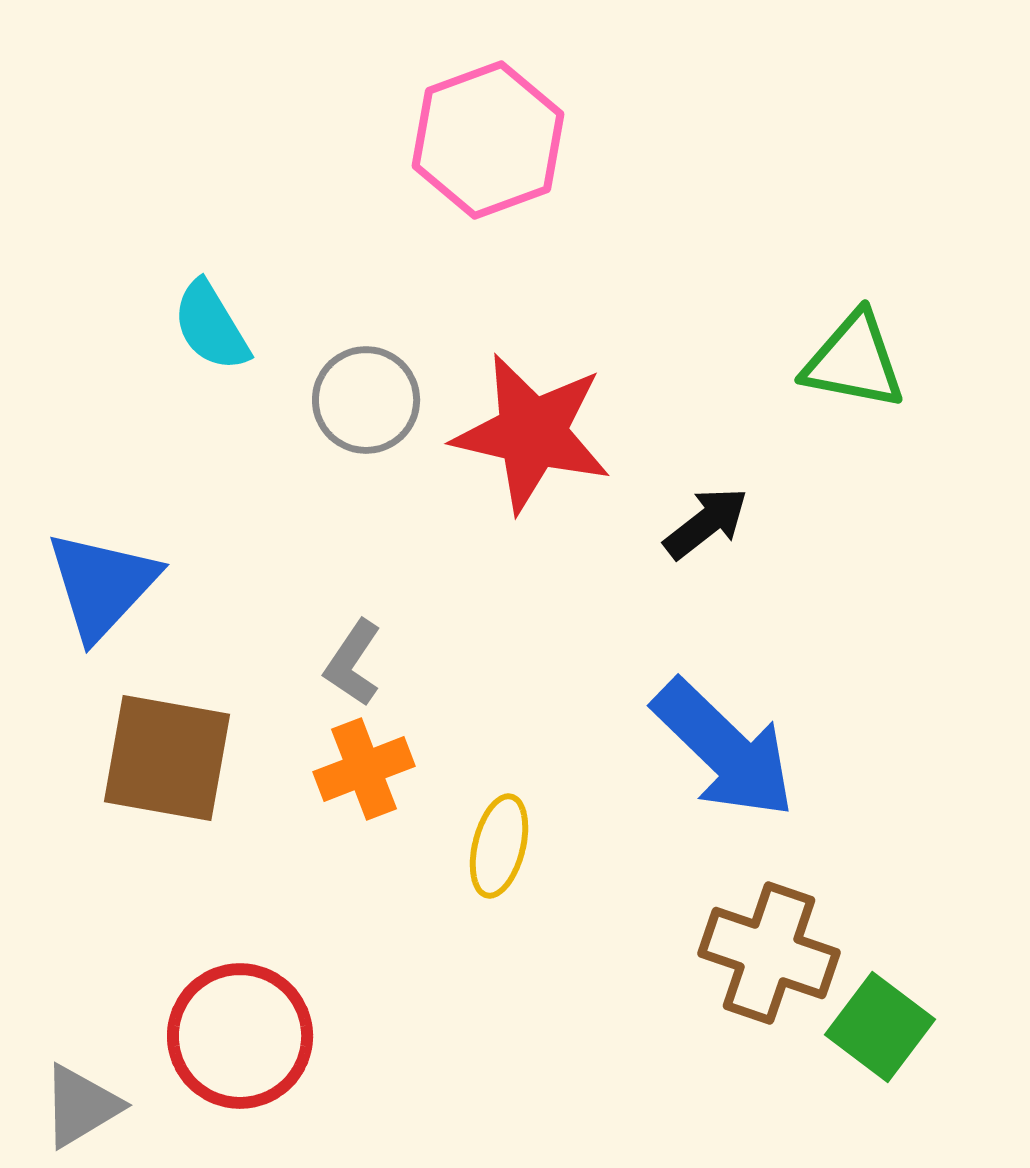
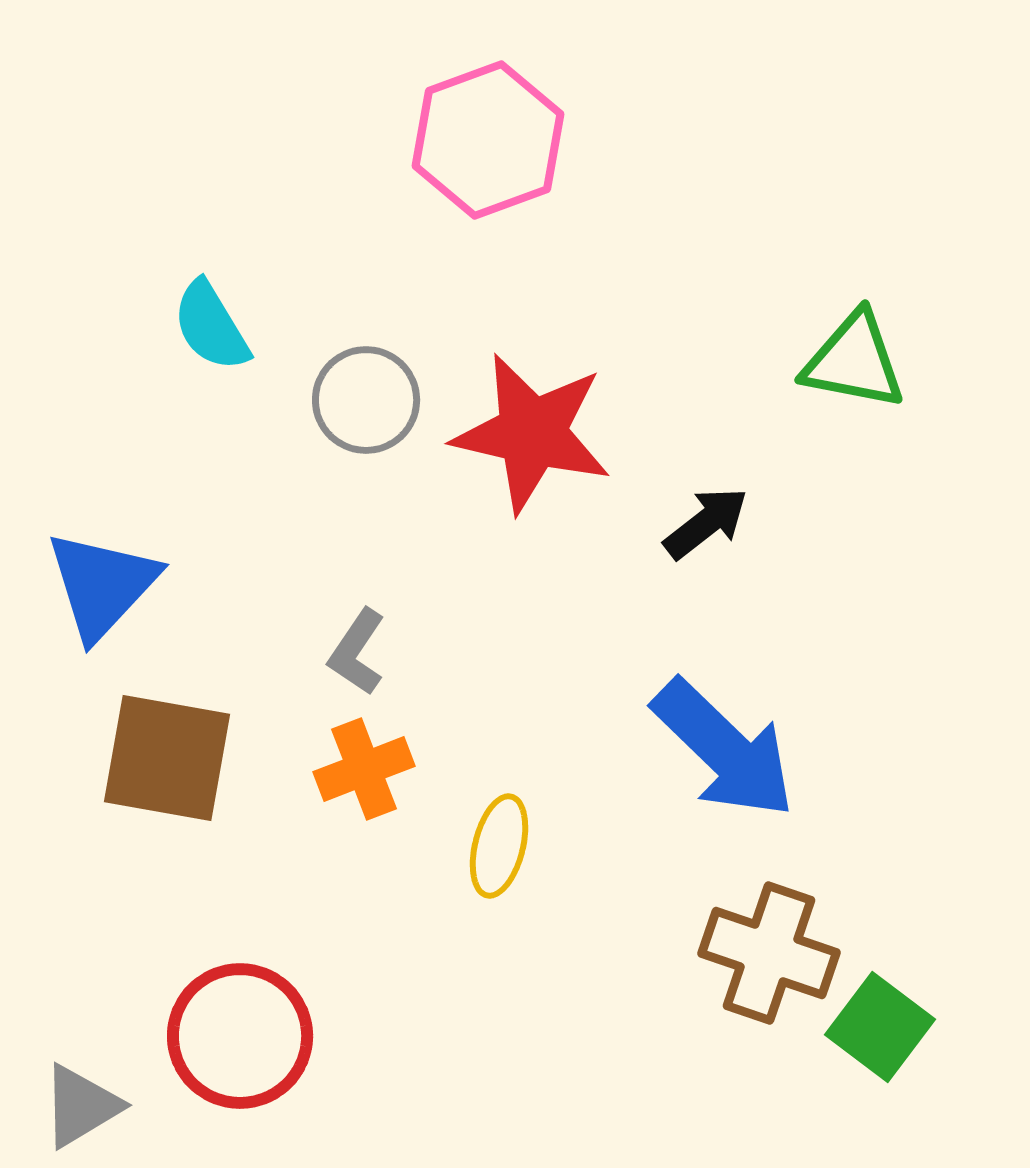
gray L-shape: moved 4 px right, 11 px up
